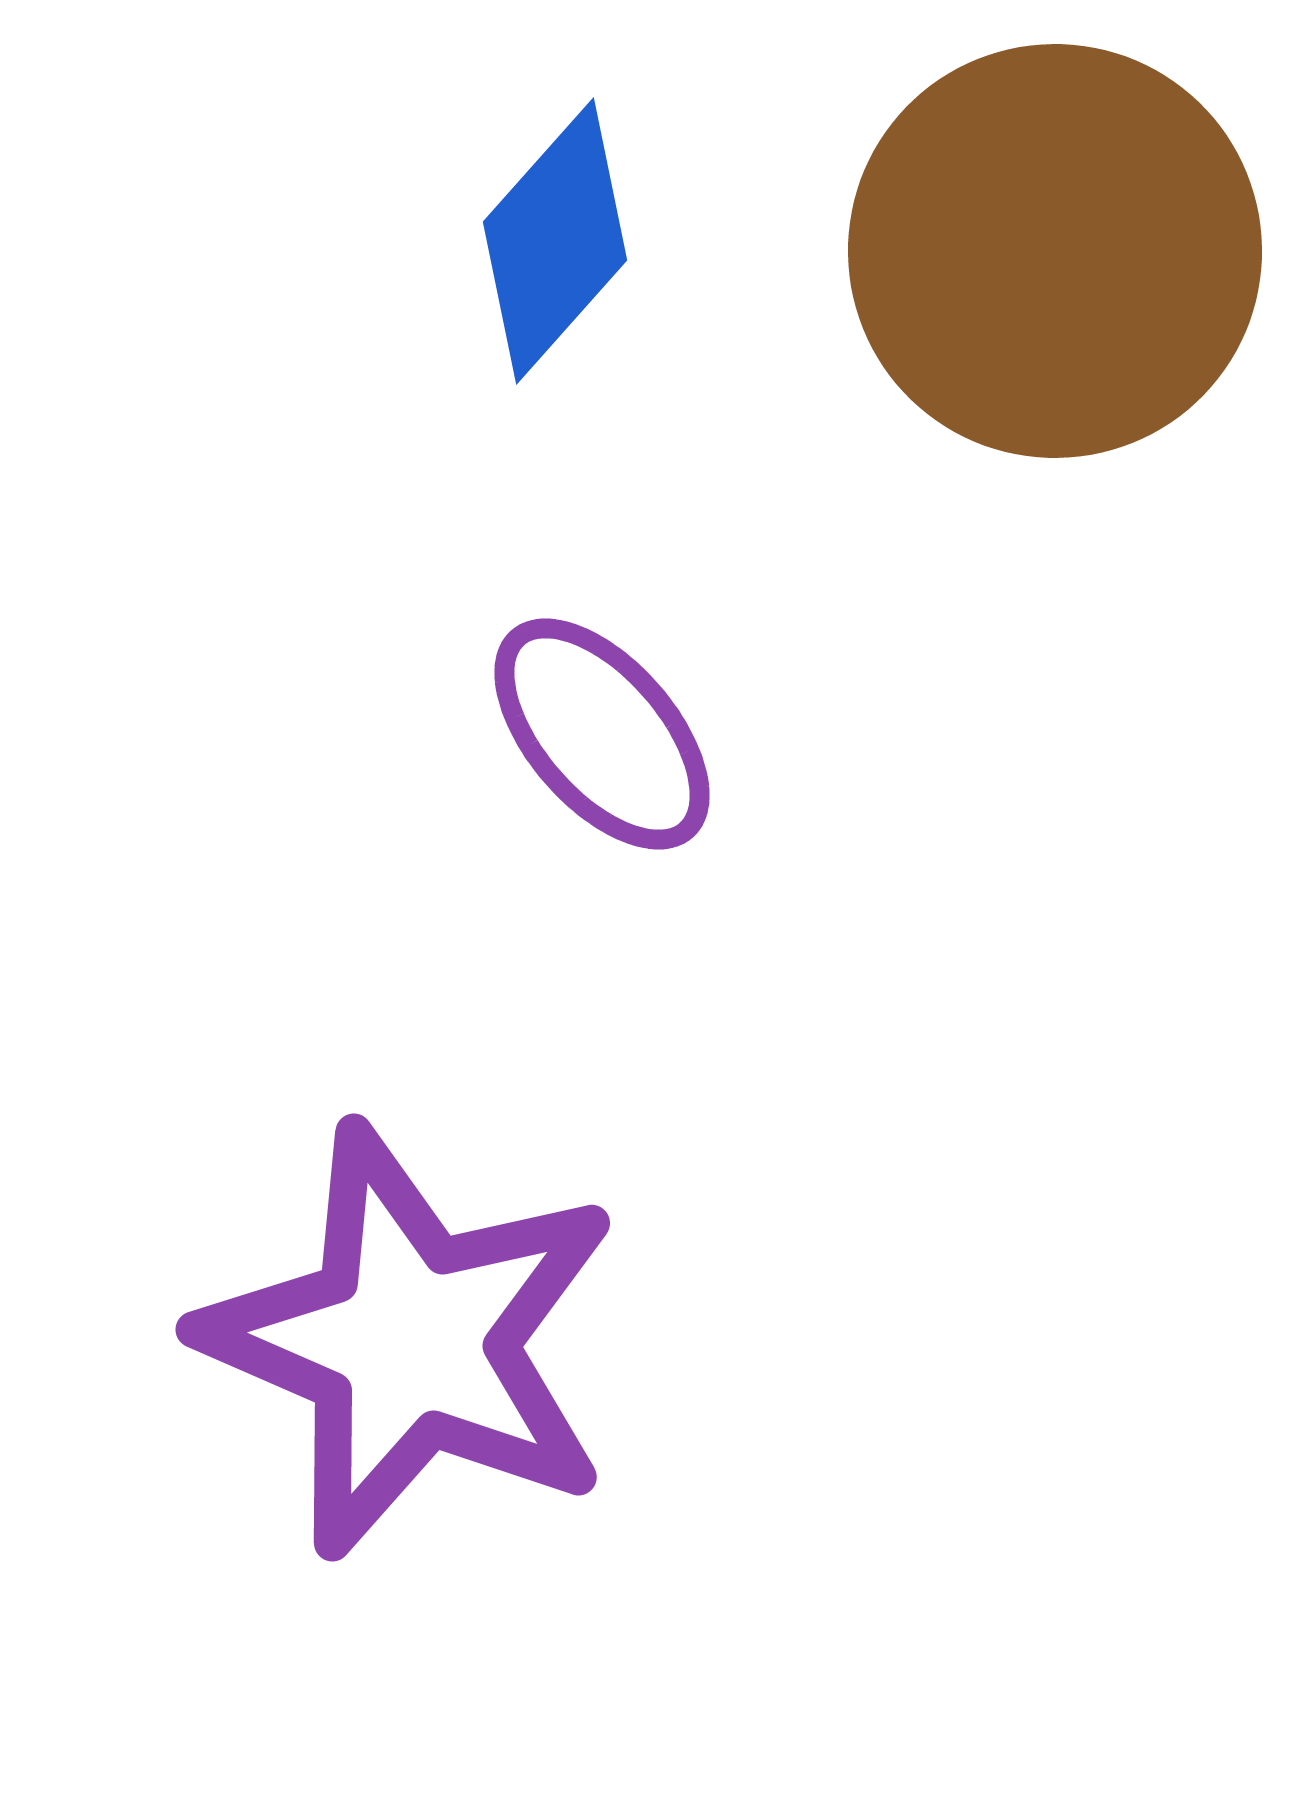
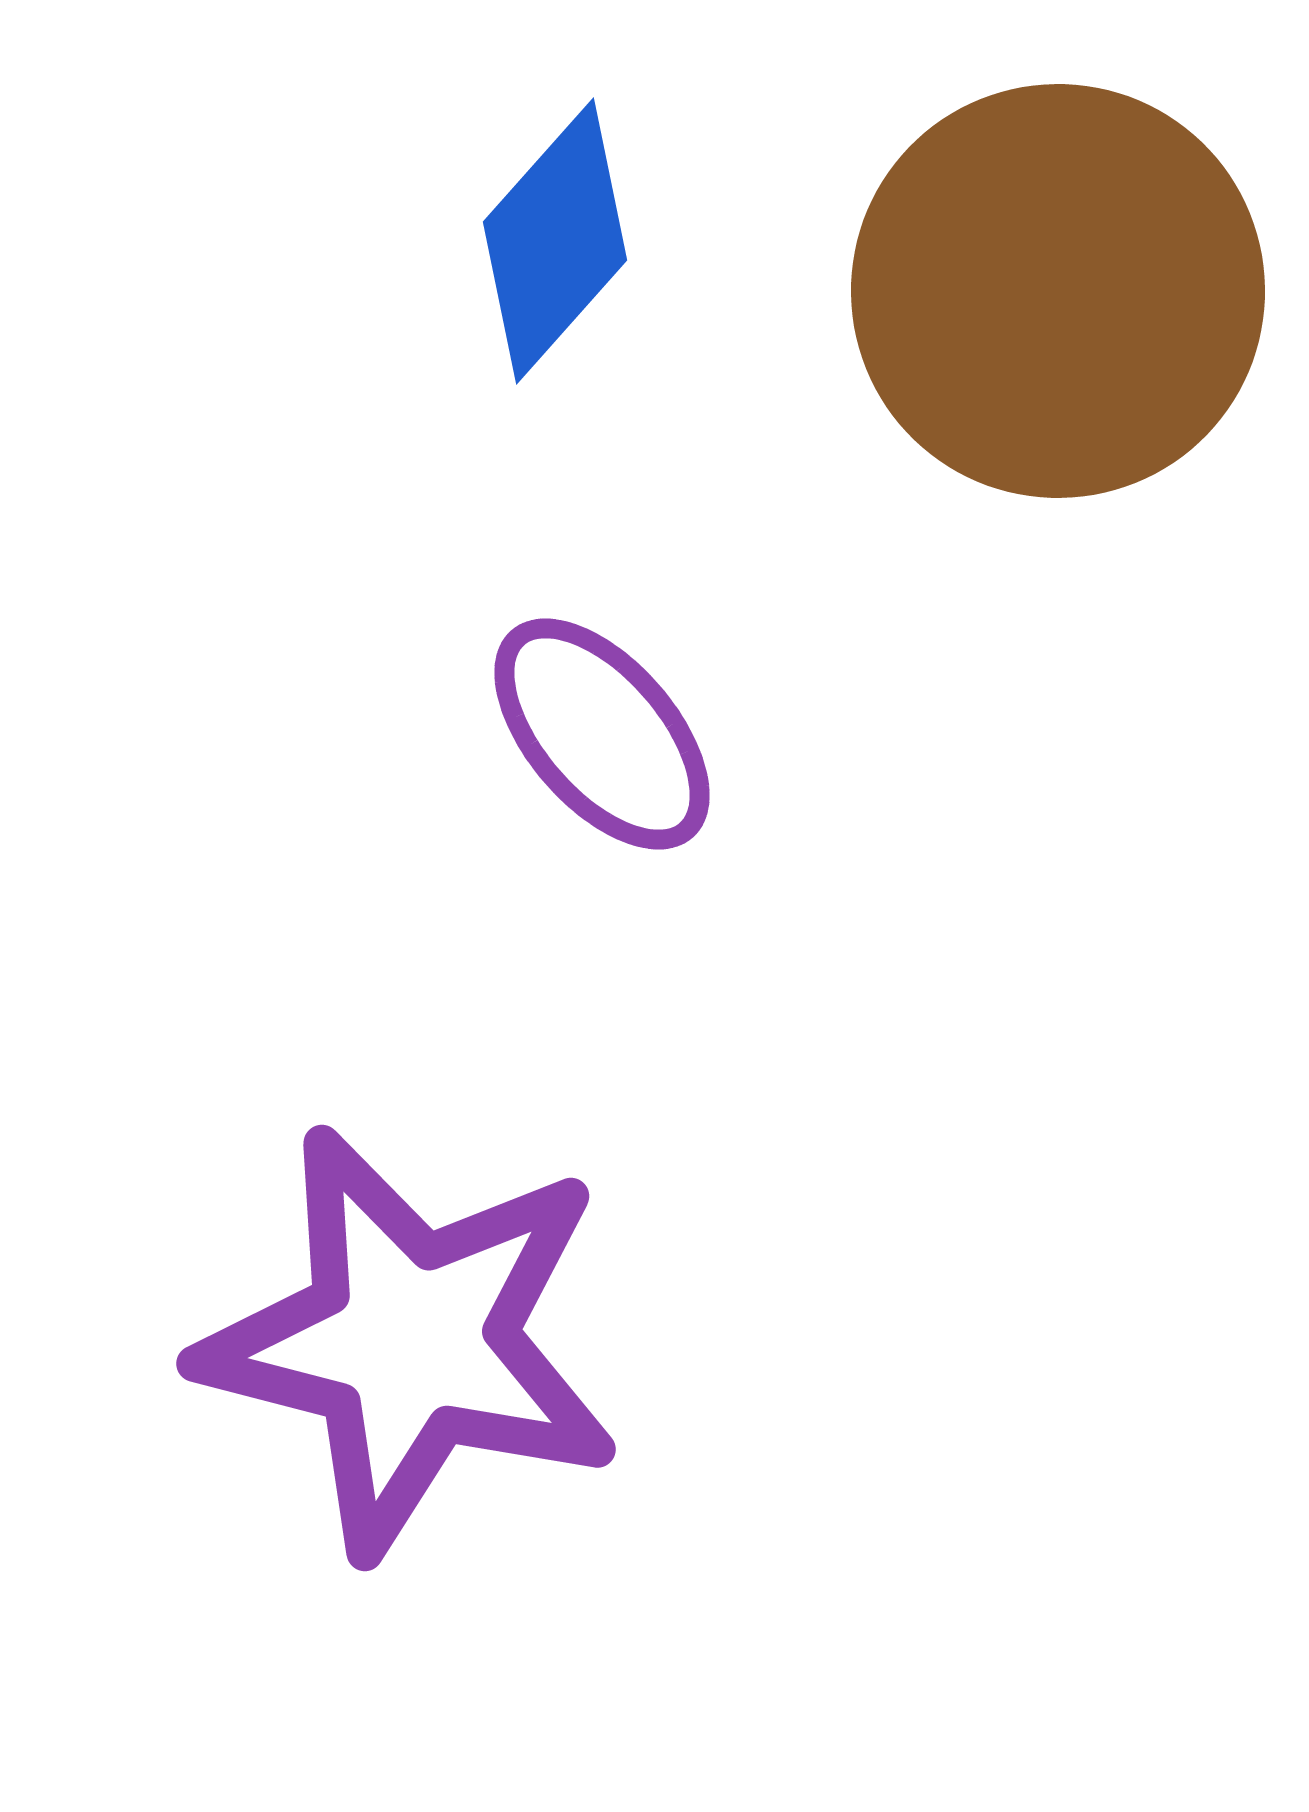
brown circle: moved 3 px right, 40 px down
purple star: rotated 9 degrees counterclockwise
